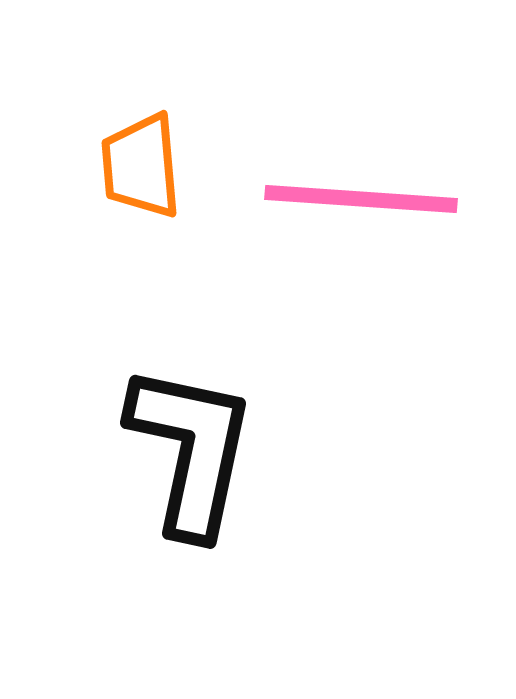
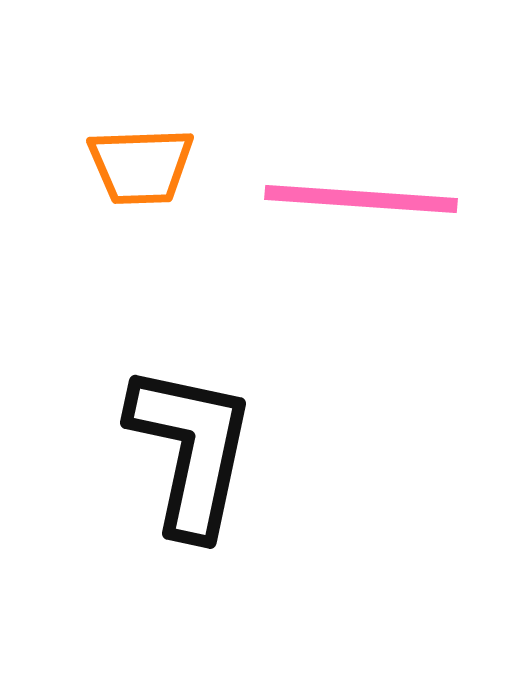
orange trapezoid: rotated 87 degrees counterclockwise
